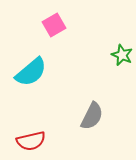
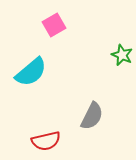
red semicircle: moved 15 px right
